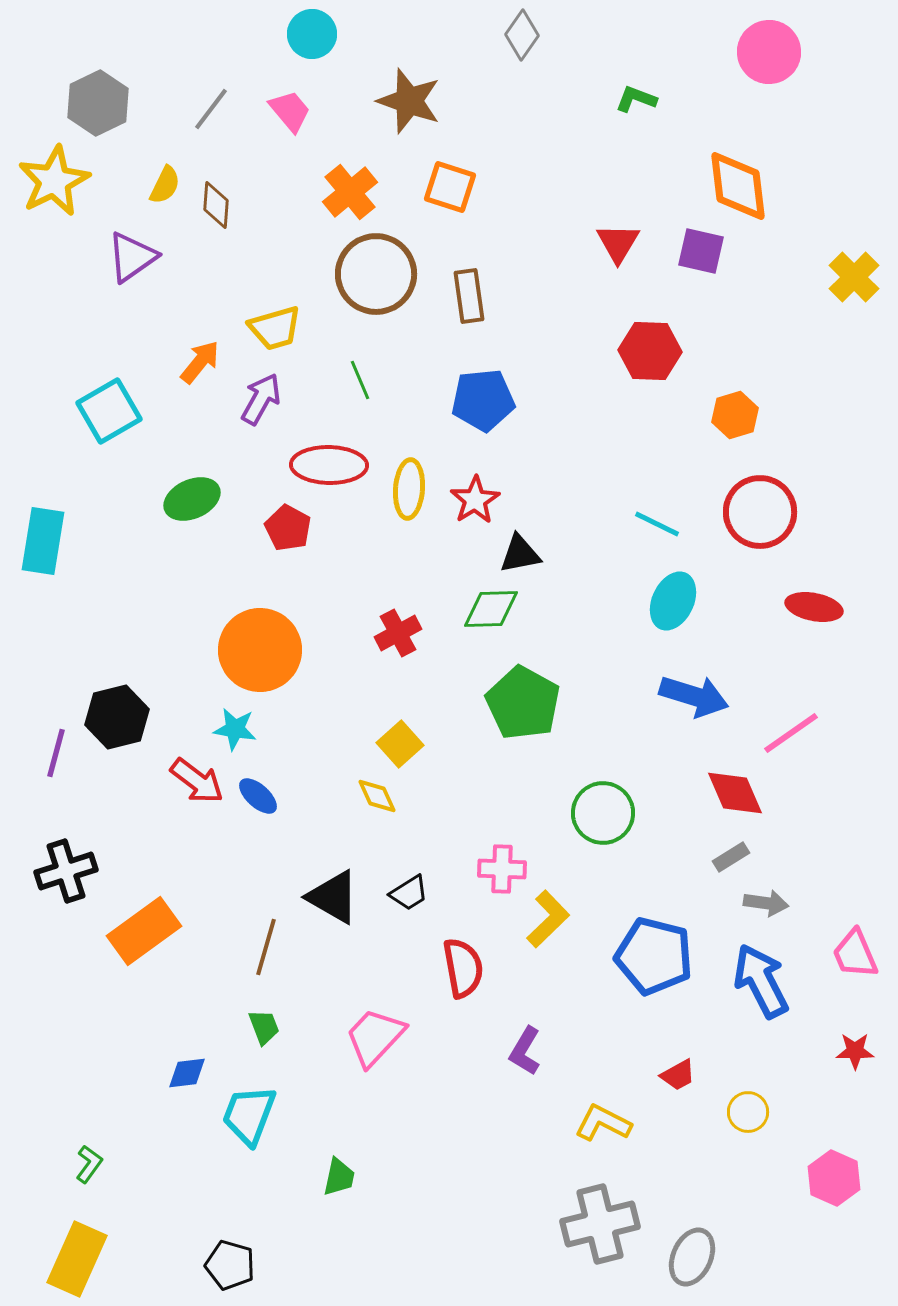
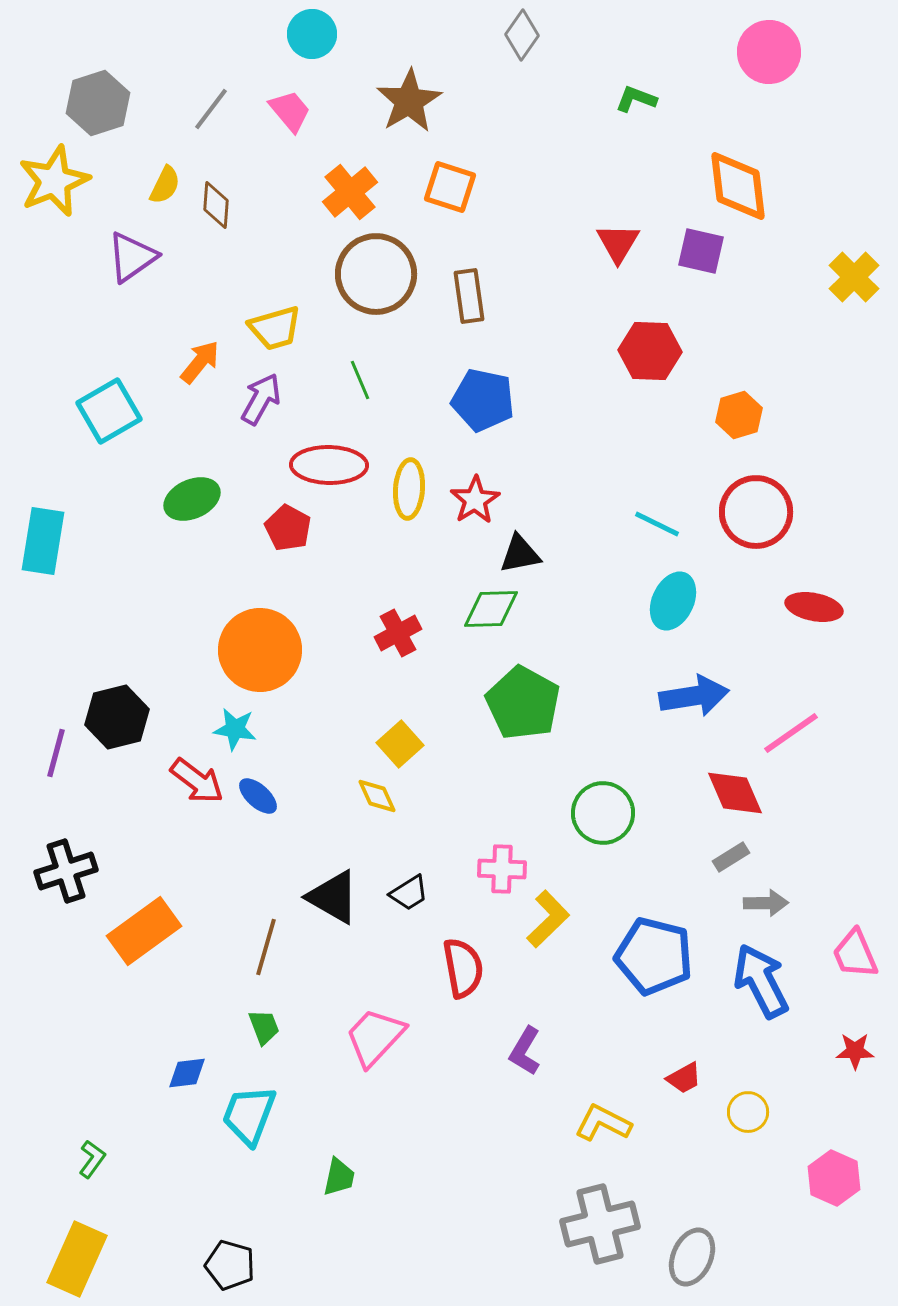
brown star at (409, 101): rotated 22 degrees clockwise
gray hexagon at (98, 103): rotated 8 degrees clockwise
yellow star at (54, 181): rotated 4 degrees clockwise
blue pentagon at (483, 400): rotated 18 degrees clockwise
orange hexagon at (735, 415): moved 4 px right
red circle at (760, 512): moved 4 px left
blue arrow at (694, 696): rotated 26 degrees counterclockwise
gray arrow at (766, 903): rotated 9 degrees counterclockwise
red trapezoid at (678, 1075): moved 6 px right, 3 px down
green L-shape at (89, 1164): moved 3 px right, 5 px up
